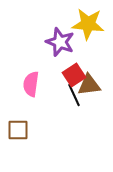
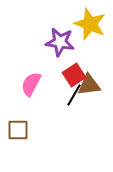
yellow star: moved 2 px right; rotated 16 degrees clockwise
purple star: rotated 12 degrees counterclockwise
pink semicircle: rotated 20 degrees clockwise
black line: rotated 55 degrees clockwise
